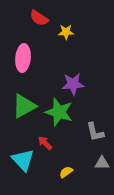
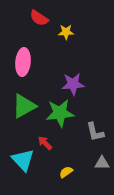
pink ellipse: moved 4 px down
green star: moved 1 px right, 1 px down; rotated 24 degrees counterclockwise
